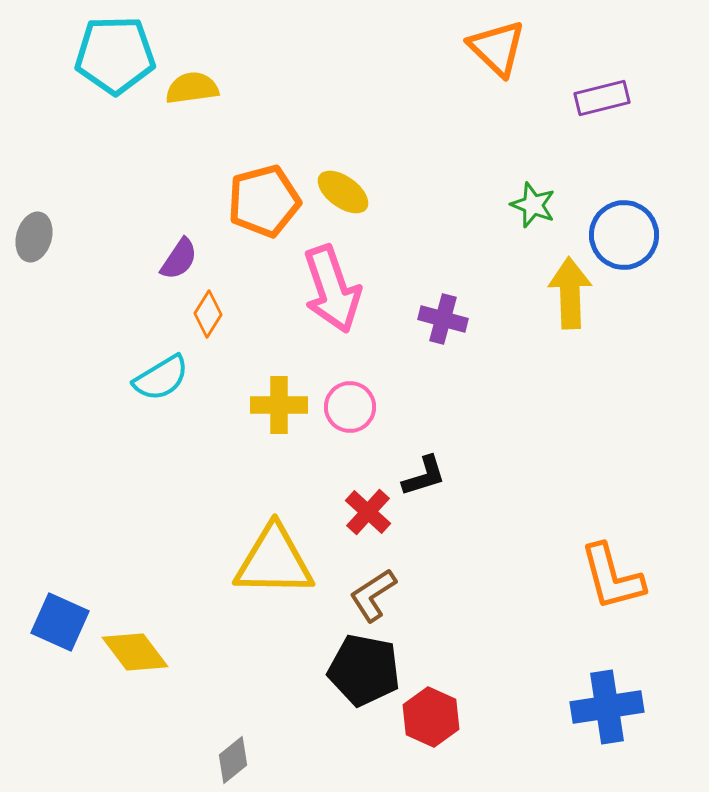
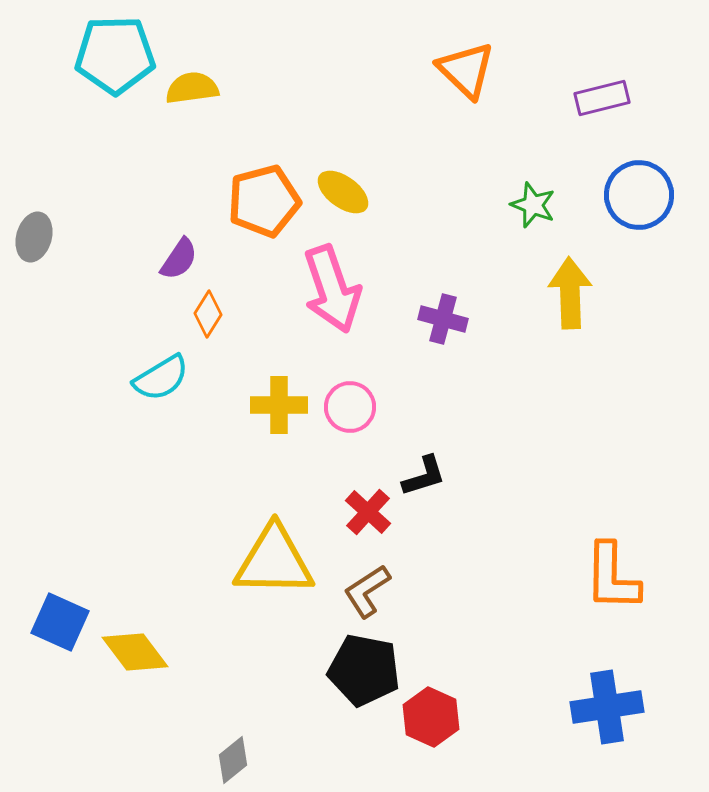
orange triangle: moved 31 px left, 22 px down
blue circle: moved 15 px right, 40 px up
orange L-shape: rotated 16 degrees clockwise
brown L-shape: moved 6 px left, 4 px up
